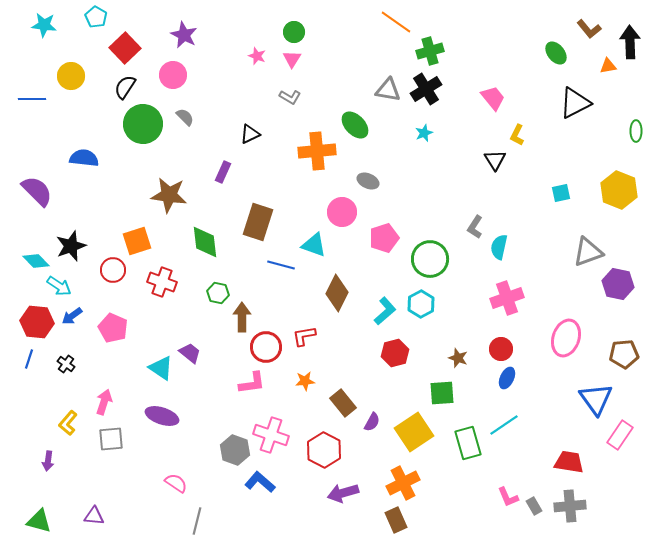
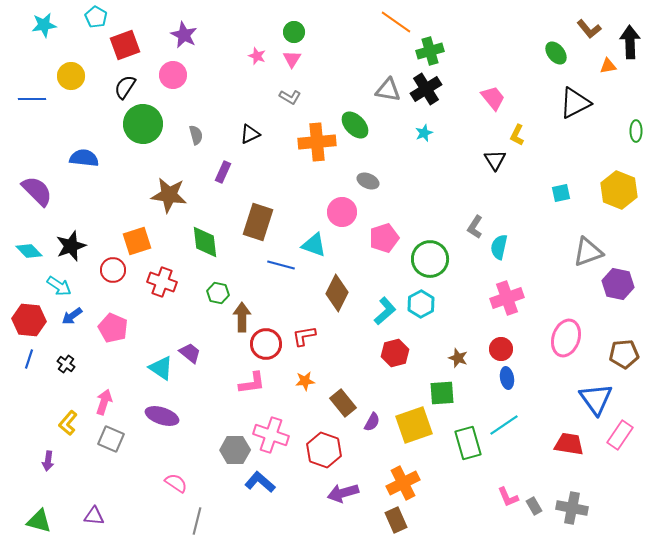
cyan star at (44, 25): rotated 15 degrees counterclockwise
red square at (125, 48): moved 3 px up; rotated 24 degrees clockwise
gray semicircle at (185, 117): moved 11 px right, 18 px down; rotated 30 degrees clockwise
orange cross at (317, 151): moved 9 px up
cyan diamond at (36, 261): moved 7 px left, 10 px up
red hexagon at (37, 322): moved 8 px left, 2 px up
red circle at (266, 347): moved 3 px up
blue ellipse at (507, 378): rotated 35 degrees counterclockwise
yellow square at (414, 432): moved 7 px up; rotated 15 degrees clockwise
gray square at (111, 439): rotated 28 degrees clockwise
gray hexagon at (235, 450): rotated 20 degrees counterclockwise
red hexagon at (324, 450): rotated 8 degrees counterclockwise
red trapezoid at (569, 462): moved 18 px up
gray cross at (570, 506): moved 2 px right, 2 px down; rotated 16 degrees clockwise
